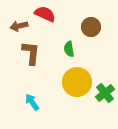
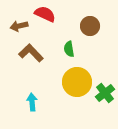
brown circle: moved 1 px left, 1 px up
brown L-shape: rotated 50 degrees counterclockwise
cyan arrow: rotated 30 degrees clockwise
